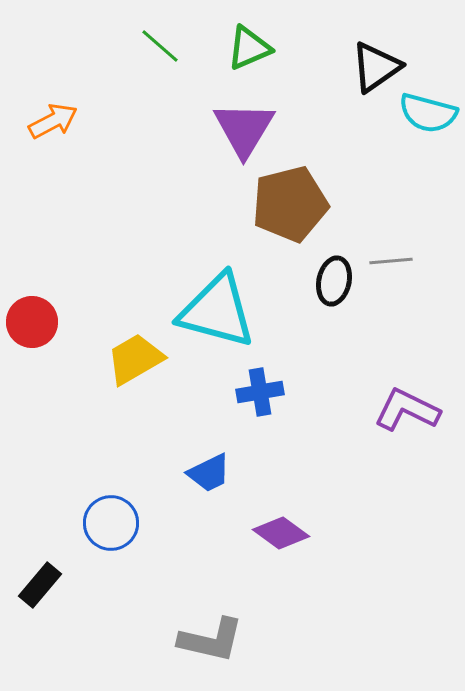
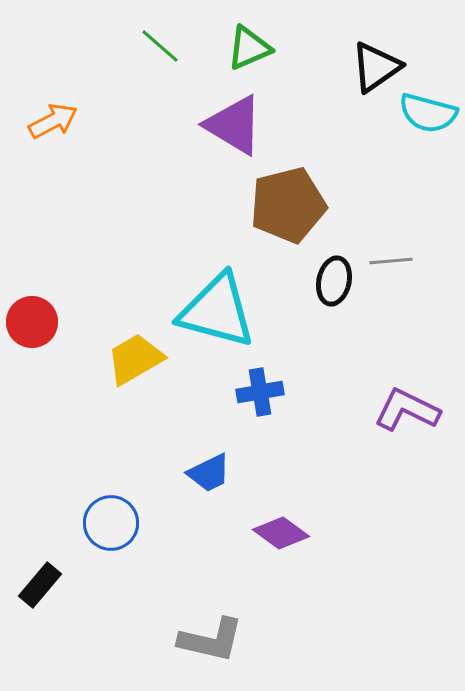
purple triangle: moved 10 px left, 4 px up; rotated 30 degrees counterclockwise
brown pentagon: moved 2 px left, 1 px down
